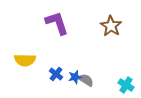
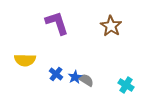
blue star: rotated 16 degrees counterclockwise
